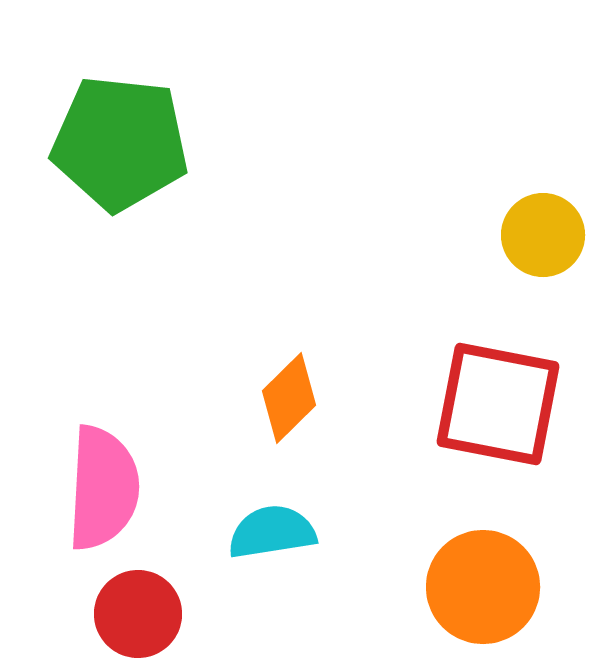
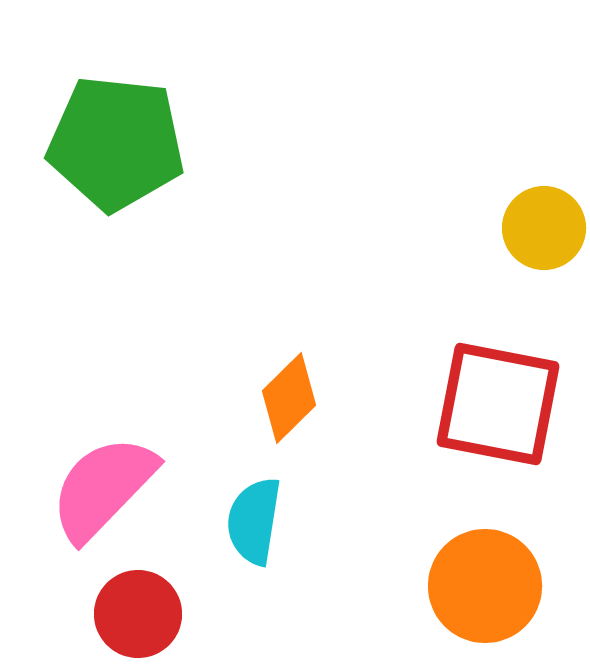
green pentagon: moved 4 px left
yellow circle: moved 1 px right, 7 px up
pink semicircle: rotated 139 degrees counterclockwise
cyan semicircle: moved 18 px left, 11 px up; rotated 72 degrees counterclockwise
orange circle: moved 2 px right, 1 px up
